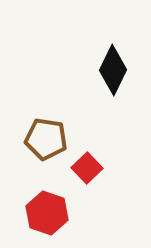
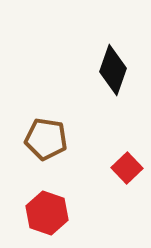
black diamond: rotated 6 degrees counterclockwise
red square: moved 40 px right
